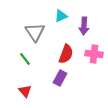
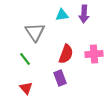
cyan triangle: moved 1 px right, 1 px up; rotated 16 degrees clockwise
purple arrow: moved 12 px up
pink cross: rotated 12 degrees counterclockwise
purple rectangle: rotated 49 degrees counterclockwise
red triangle: moved 1 px right, 3 px up
